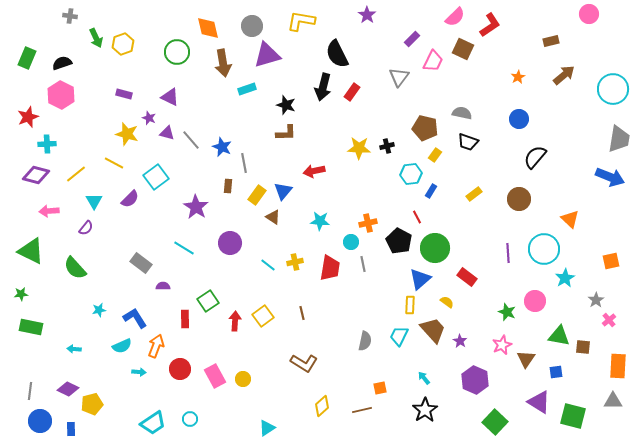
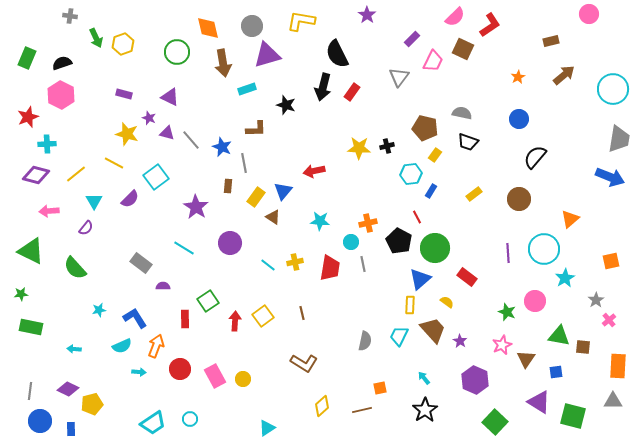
brown L-shape at (286, 133): moved 30 px left, 4 px up
yellow rectangle at (257, 195): moved 1 px left, 2 px down
orange triangle at (570, 219): rotated 36 degrees clockwise
